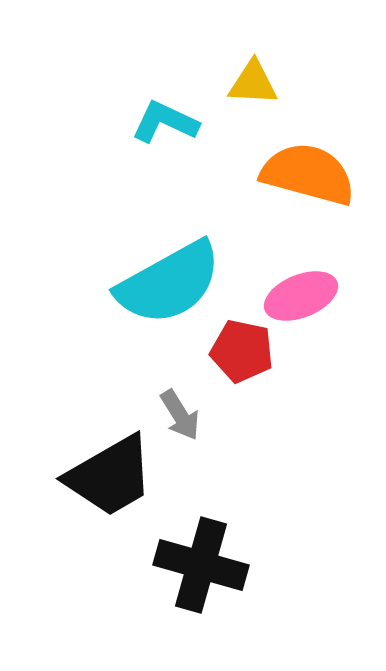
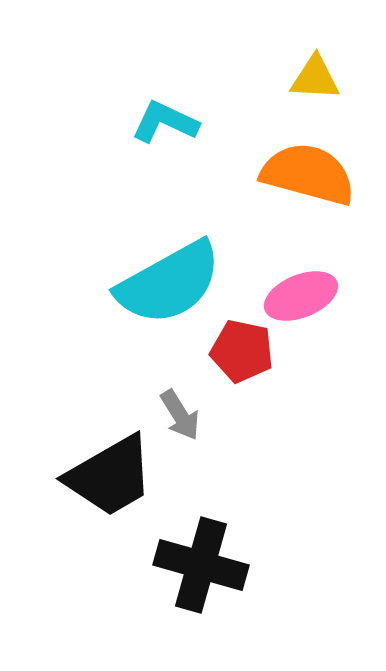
yellow triangle: moved 62 px right, 5 px up
